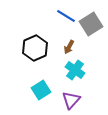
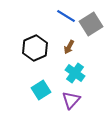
cyan cross: moved 3 px down
